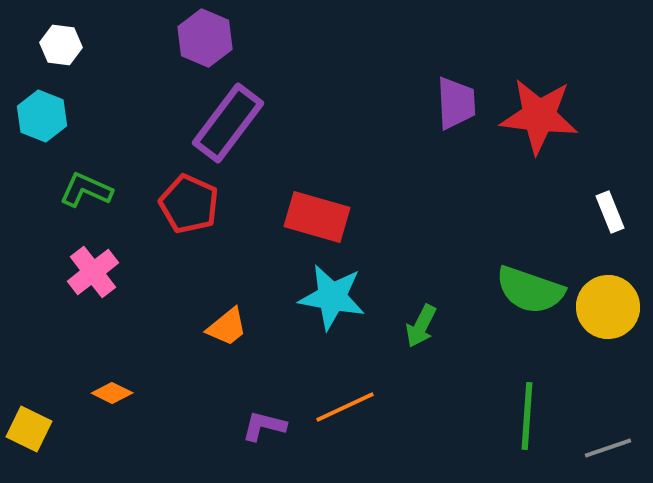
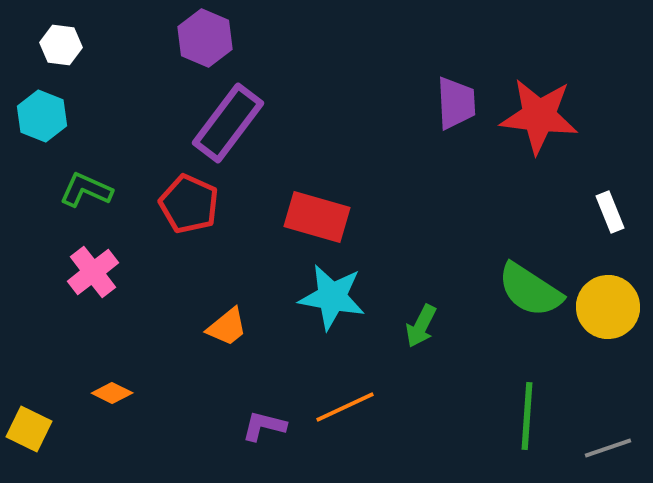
green semicircle: rotated 14 degrees clockwise
